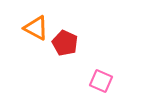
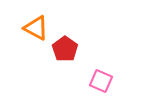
red pentagon: moved 6 px down; rotated 10 degrees clockwise
